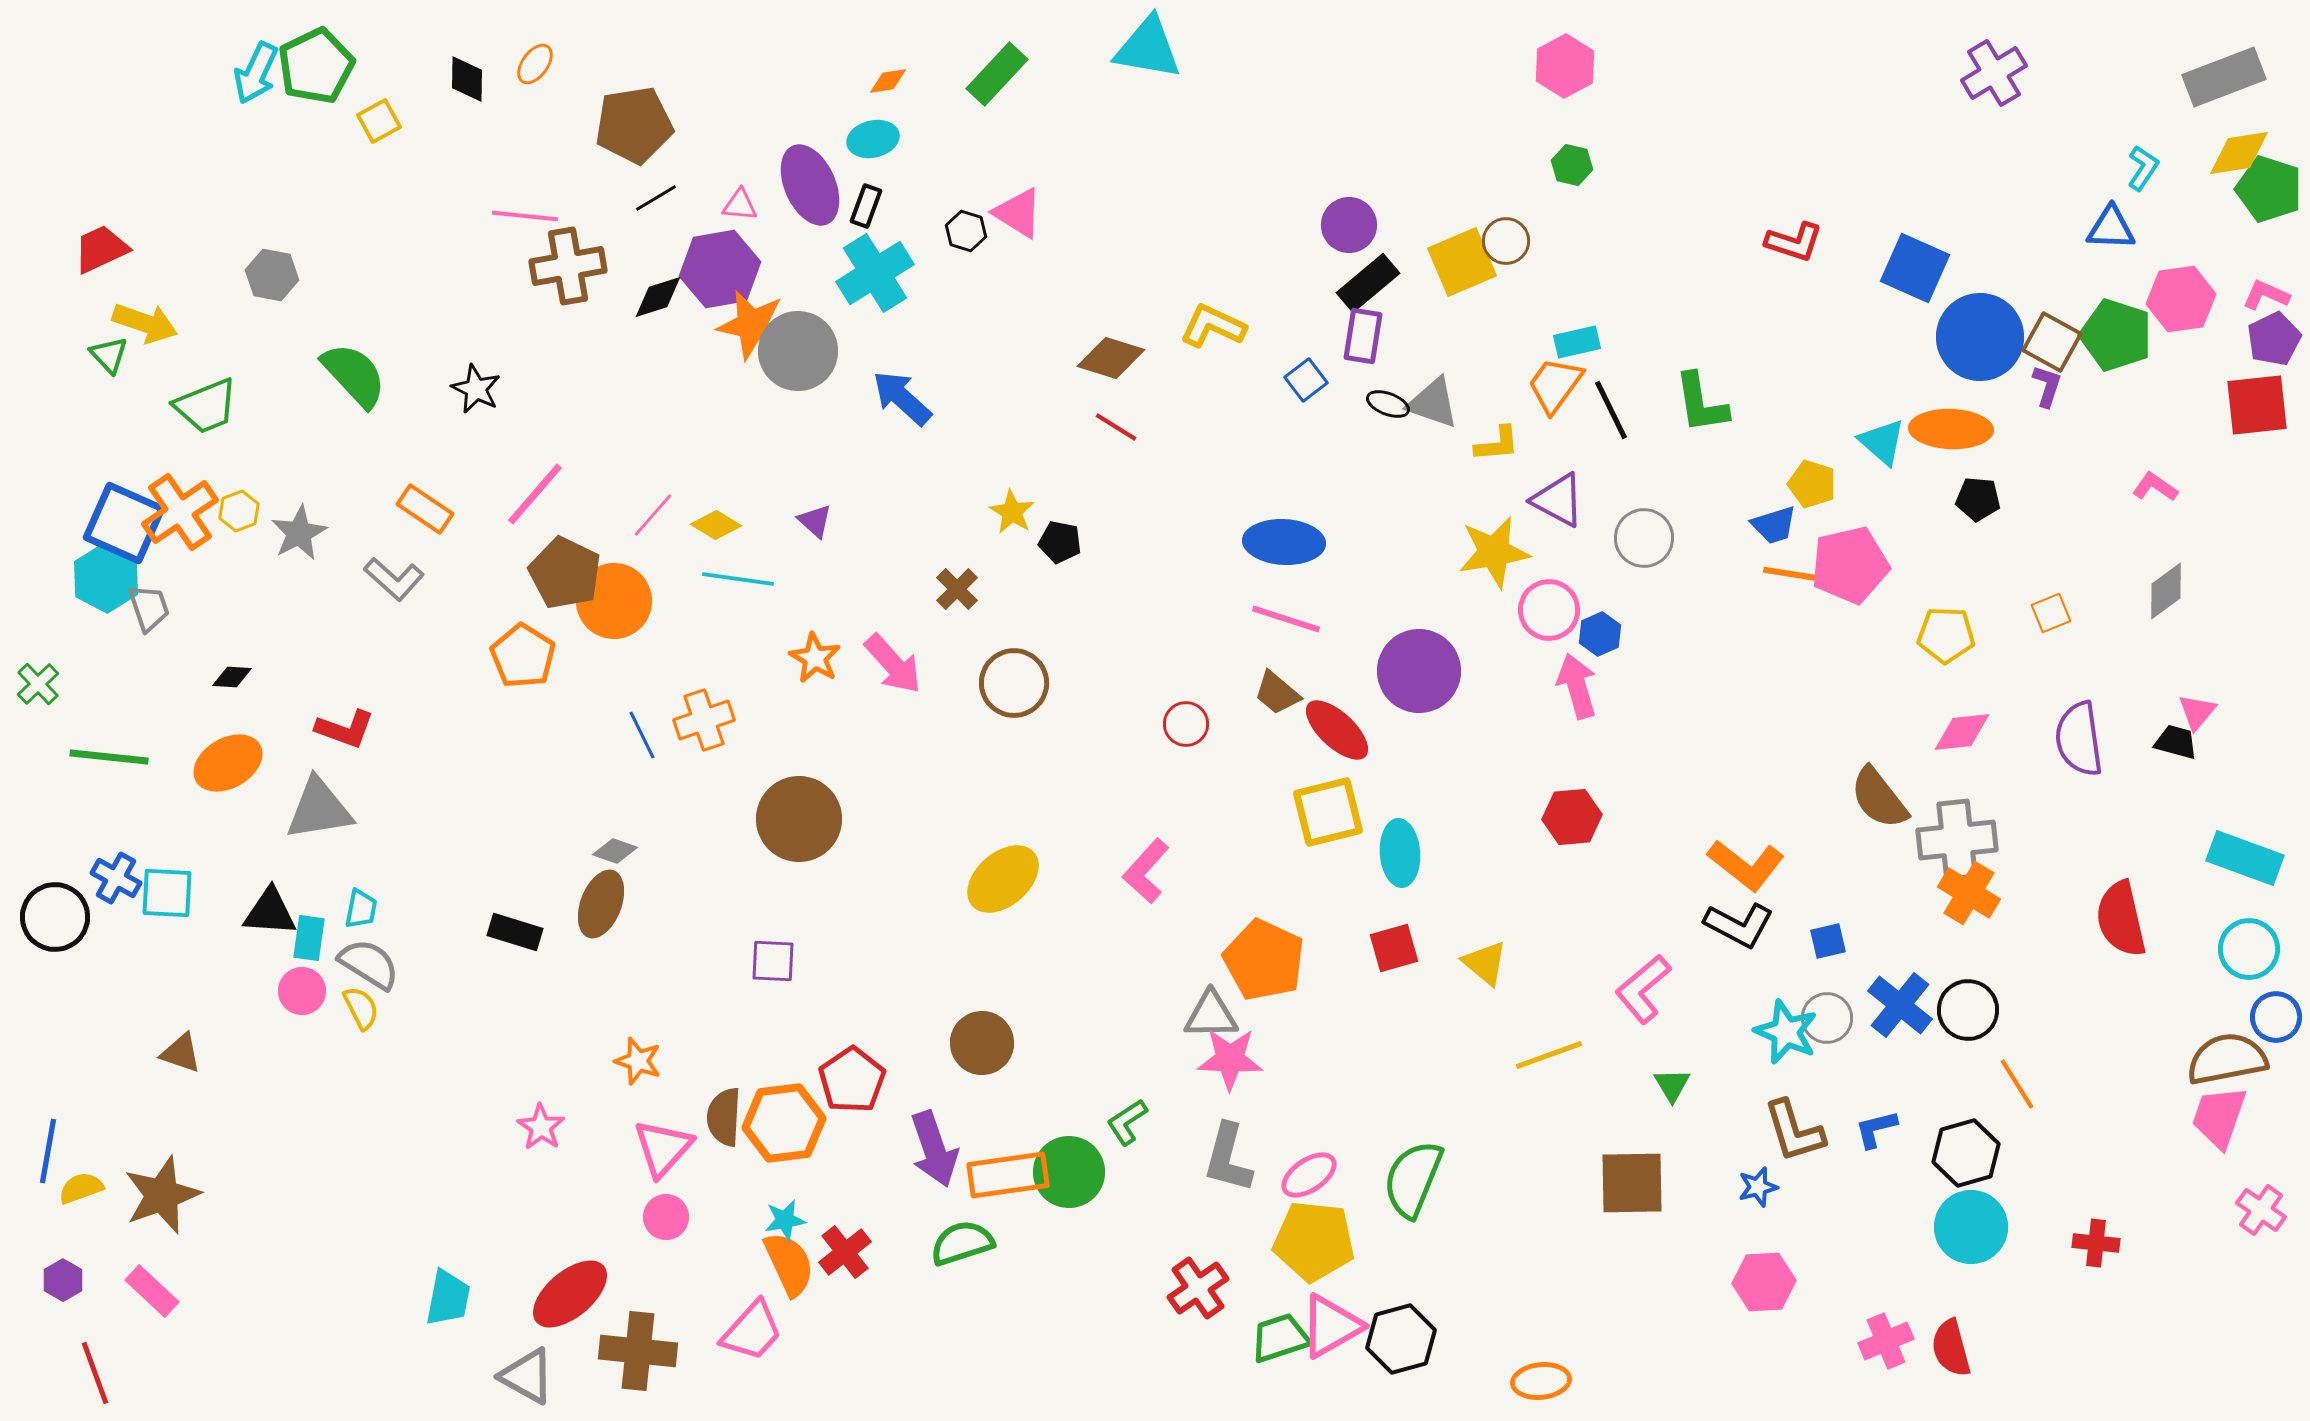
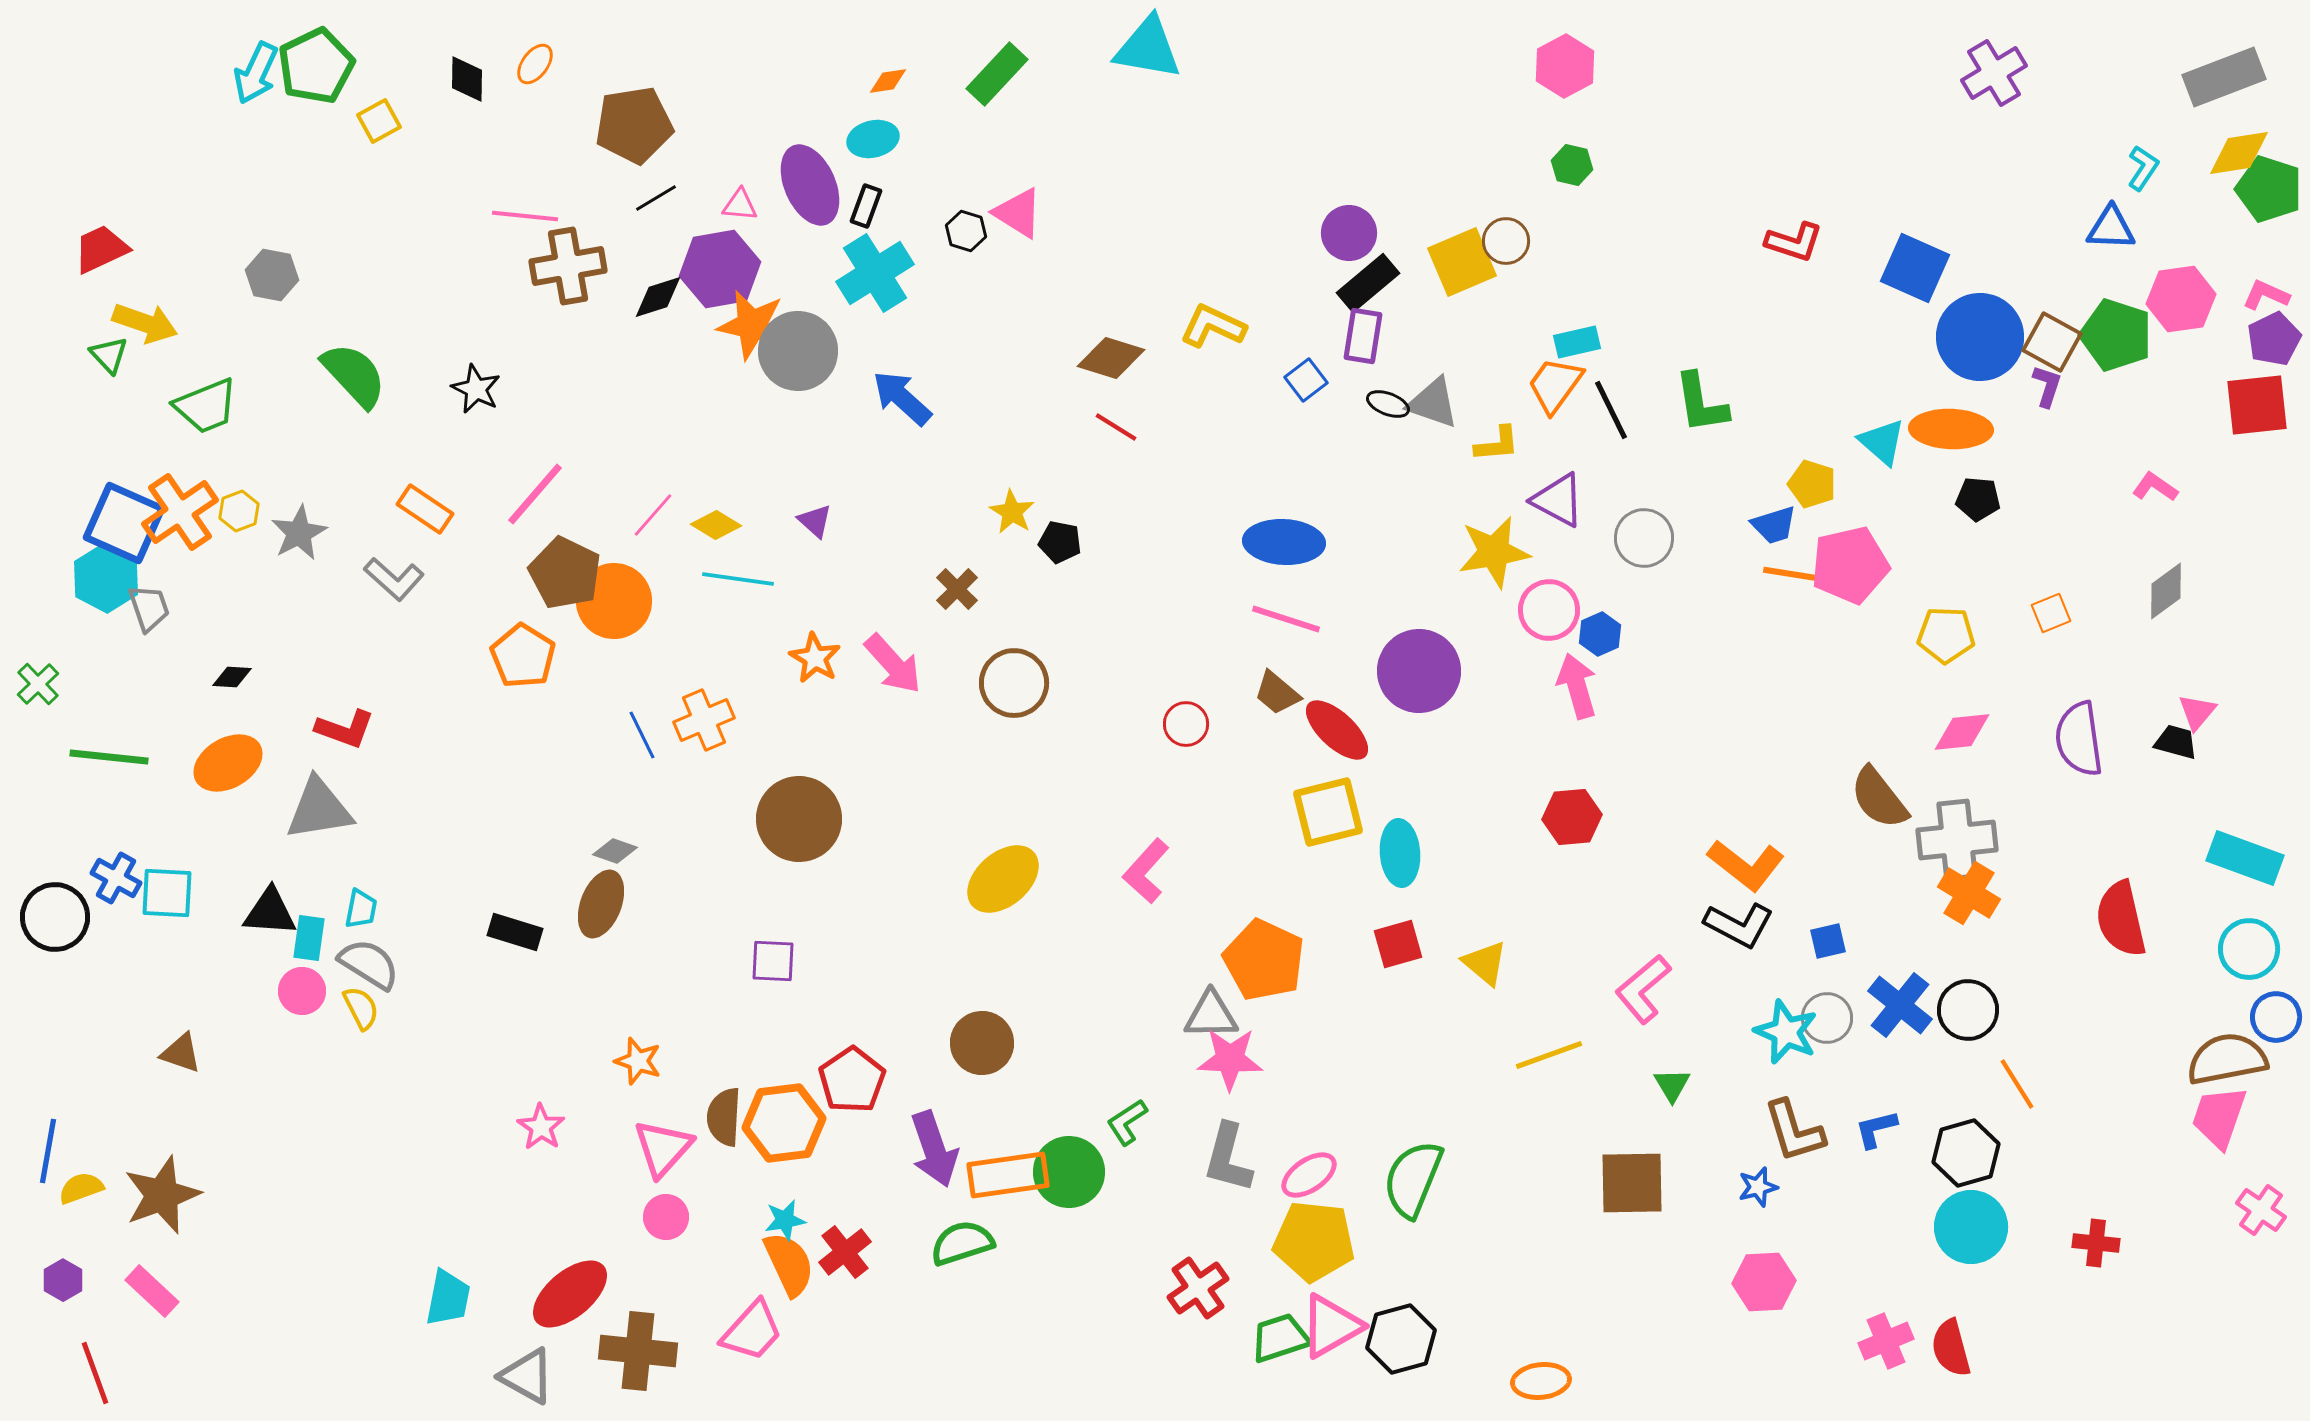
purple circle at (1349, 225): moved 8 px down
orange cross at (704, 720): rotated 4 degrees counterclockwise
red square at (1394, 948): moved 4 px right, 4 px up
